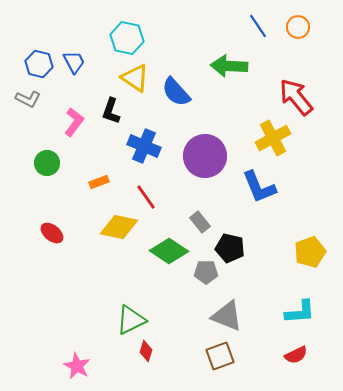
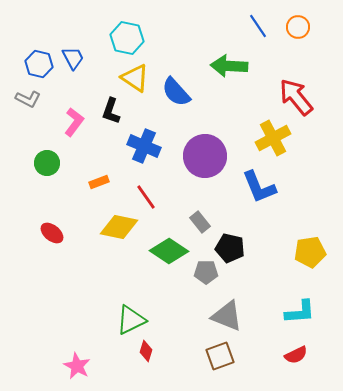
blue trapezoid: moved 1 px left, 4 px up
yellow pentagon: rotated 12 degrees clockwise
